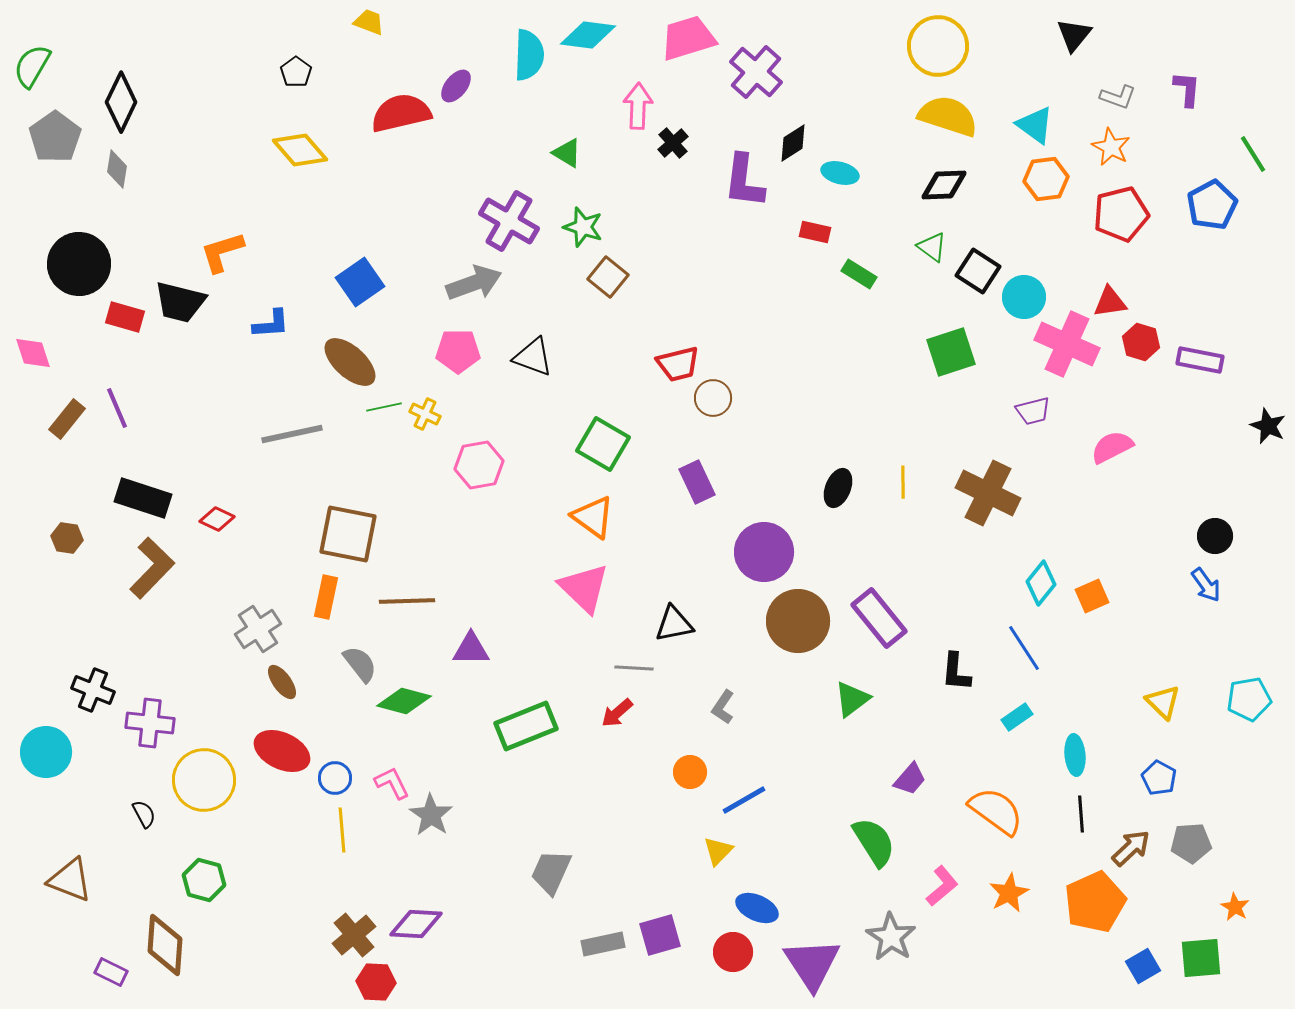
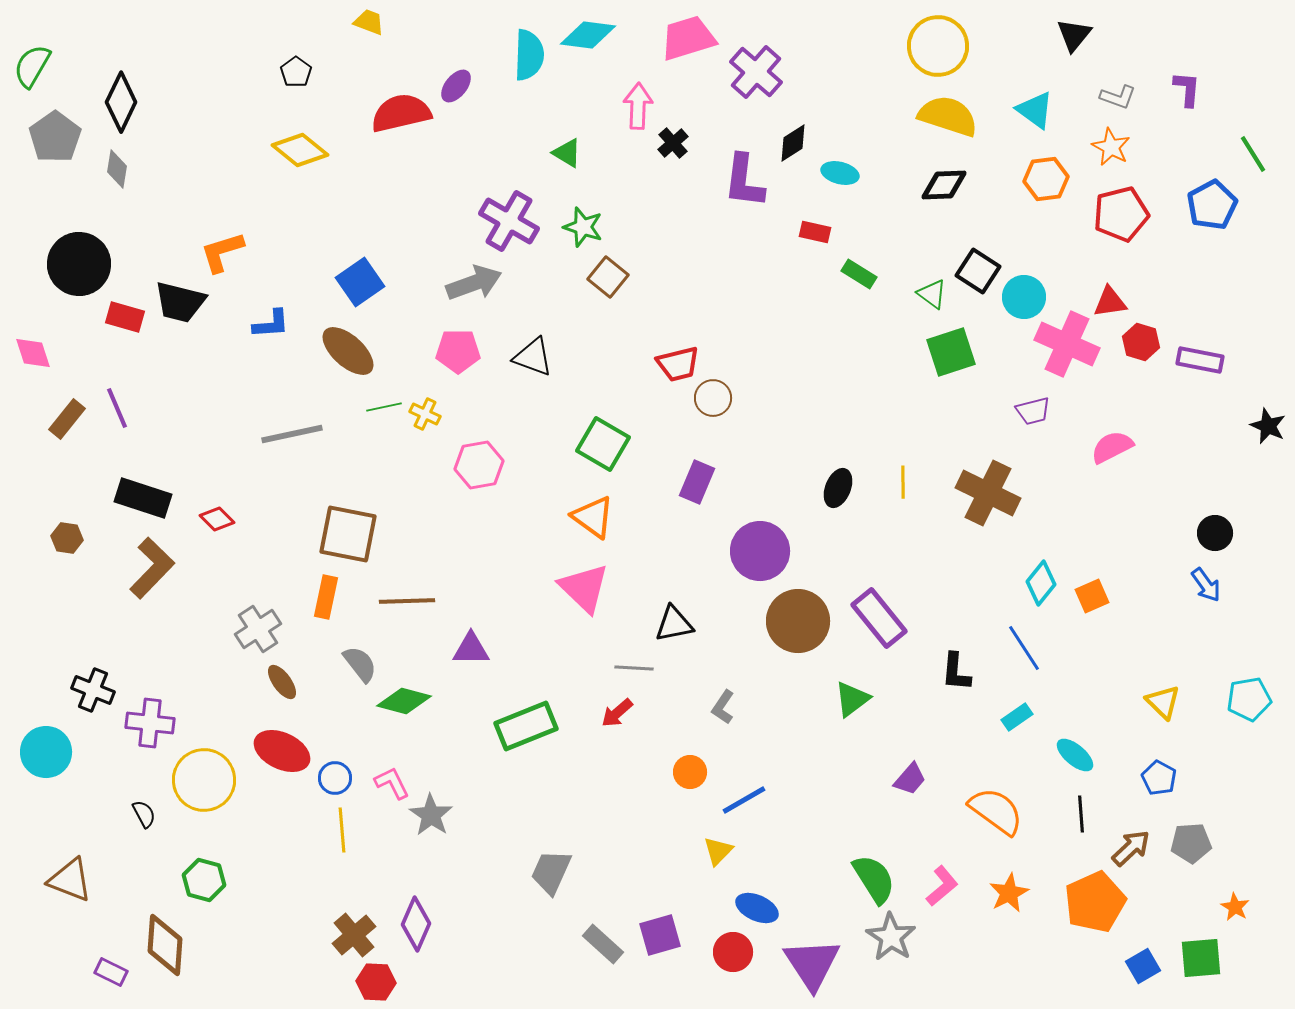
cyan triangle at (1035, 125): moved 15 px up
yellow diamond at (300, 150): rotated 10 degrees counterclockwise
green triangle at (932, 247): moved 47 px down
brown ellipse at (350, 362): moved 2 px left, 11 px up
purple rectangle at (697, 482): rotated 48 degrees clockwise
red diamond at (217, 519): rotated 20 degrees clockwise
black circle at (1215, 536): moved 3 px up
purple circle at (764, 552): moved 4 px left, 1 px up
cyan ellipse at (1075, 755): rotated 45 degrees counterclockwise
green semicircle at (874, 842): moved 37 px down
purple diamond at (416, 924): rotated 70 degrees counterclockwise
gray rectangle at (603, 944): rotated 54 degrees clockwise
